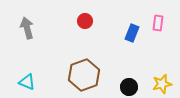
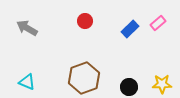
pink rectangle: rotated 42 degrees clockwise
gray arrow: rotated 45 degrees counterclockwise
blue rectangle: moved 2 px left, 4 px up; rotated 24 degrees clockwise
brown hexagon: moved 3 px down
yellow star: rotated 12 degrees clockwise
